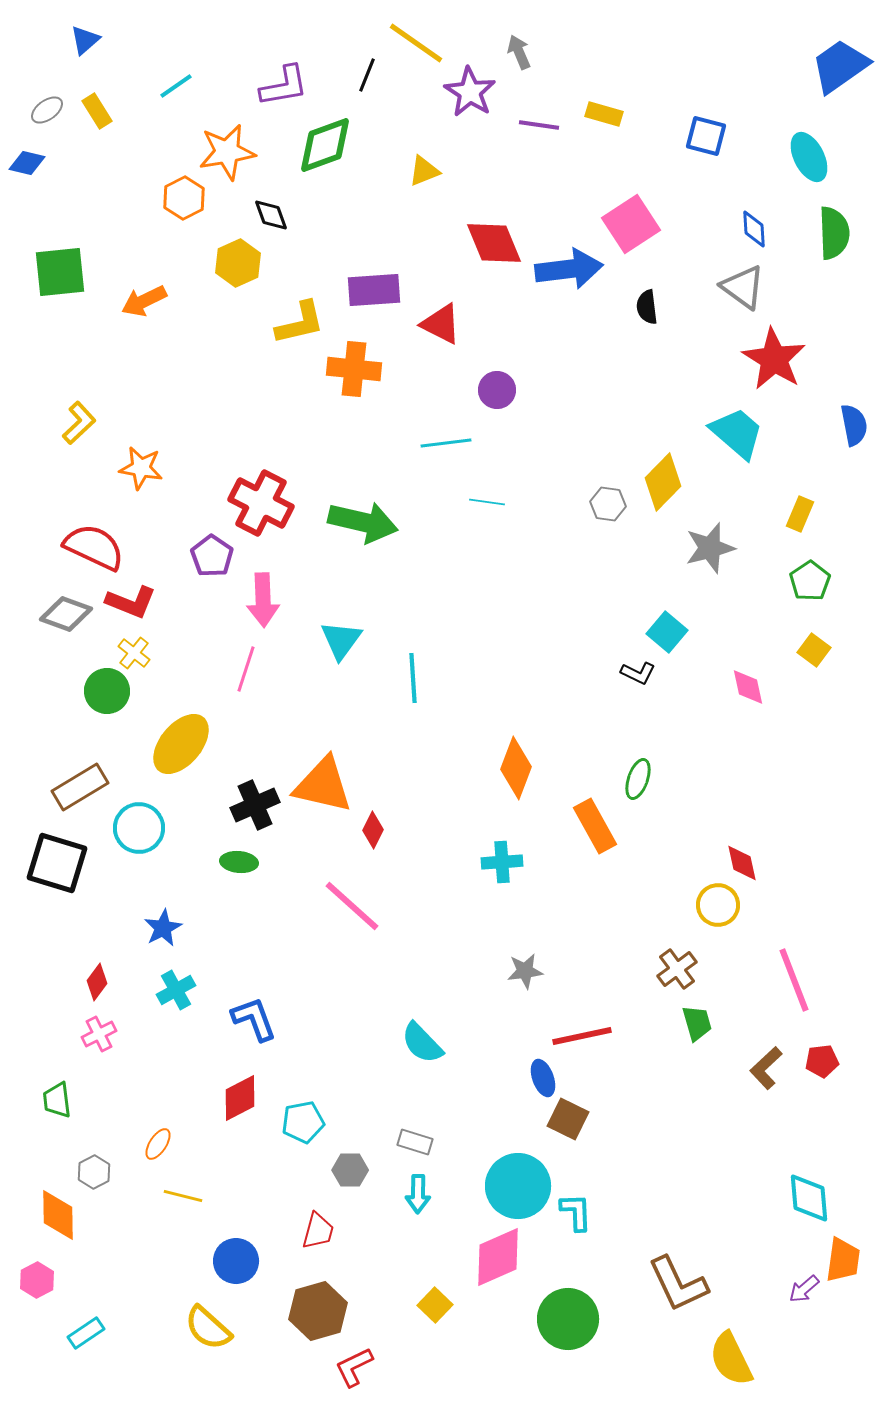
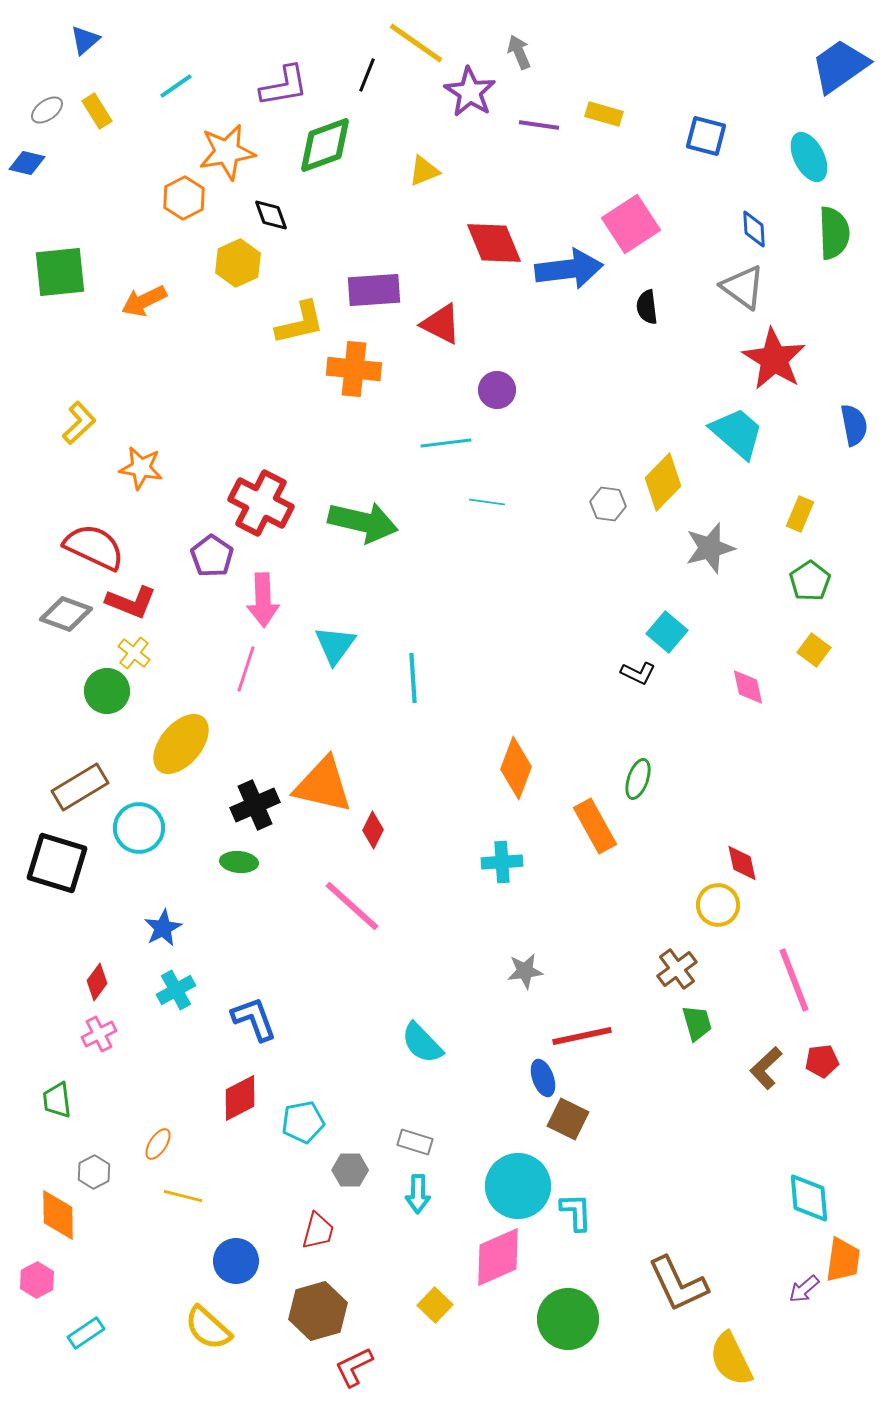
cyan triangle at (341, 640): moved 6 px left, 5 px down
